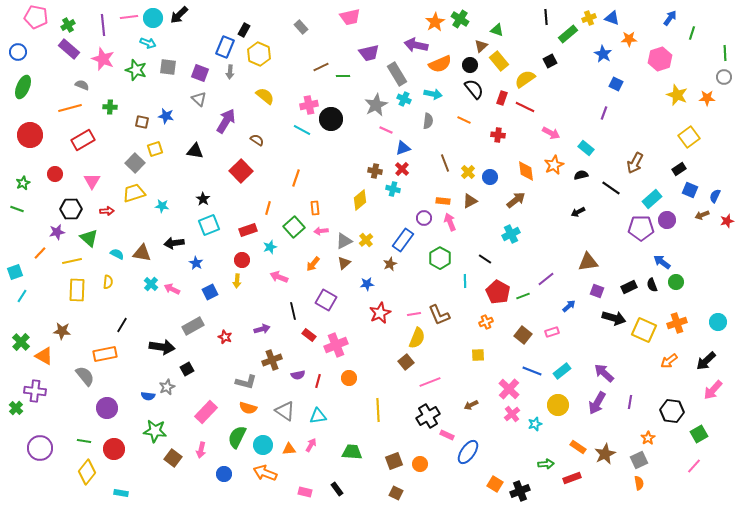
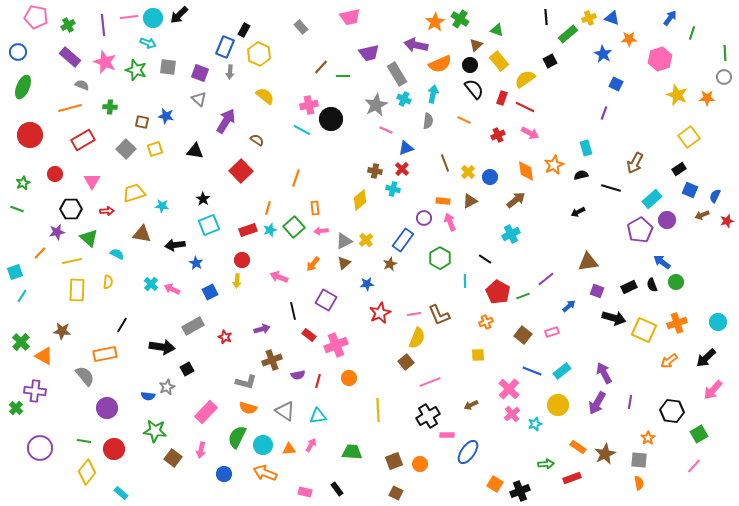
brown triangle at (481, 46): moved 5 px left, 1 px up
purple rectangle at (69, 49): moved 1 px right, 8 px down
pink star at (103, 59): moved 2 px right, 3 px down
brown line at (321, 67): rotated 21 degrees counterclockwise
cyan arrow at (433, 94): rotated 90 degrees counterclockwise
pink arrow at (551, 133): moved 21 px left
red cross at (498, 135): rotated 32 degrees counterclockwise
blue triangle at (403, 148): moved 3 px right
cyan rectangle at (586, 148): rotated 35 degrees clockwise
gray square at (135, 163): moved 9 px left, 14 px up
black line at (611, 188): rotated 18 degrees counterclockwise
purple pentagon at (641, 228): moved 1 px left, 2 px down; rotated 30 degrees counterclockwise
black arrow at (174, 243): moved 1 px right, 2 px down
cyan star at (270, 247): moved 17 px up
brown triangle at (142, 253): moved 19 px up
black arrow at (706, 361): moved 3 px up
purple arrow at (604, 373): rotated 20 degrees clockwise
pink rectangle at (447, 435): rotated 24 degrees counterclockwise
gray square at (639, 460): rotated 30 degrees clockwise
cyan rectangle at (121, 493): rotated 32 degrees clockwise
